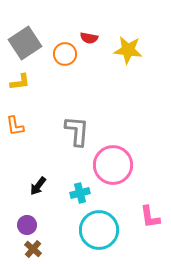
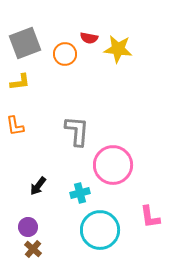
gray square: rotated 12 degrees clockwise
yellow star: moved 10 px left, 1 px up
purple circle: moved 1 px right, 2 px down
cyan circle: moved 1 px right
